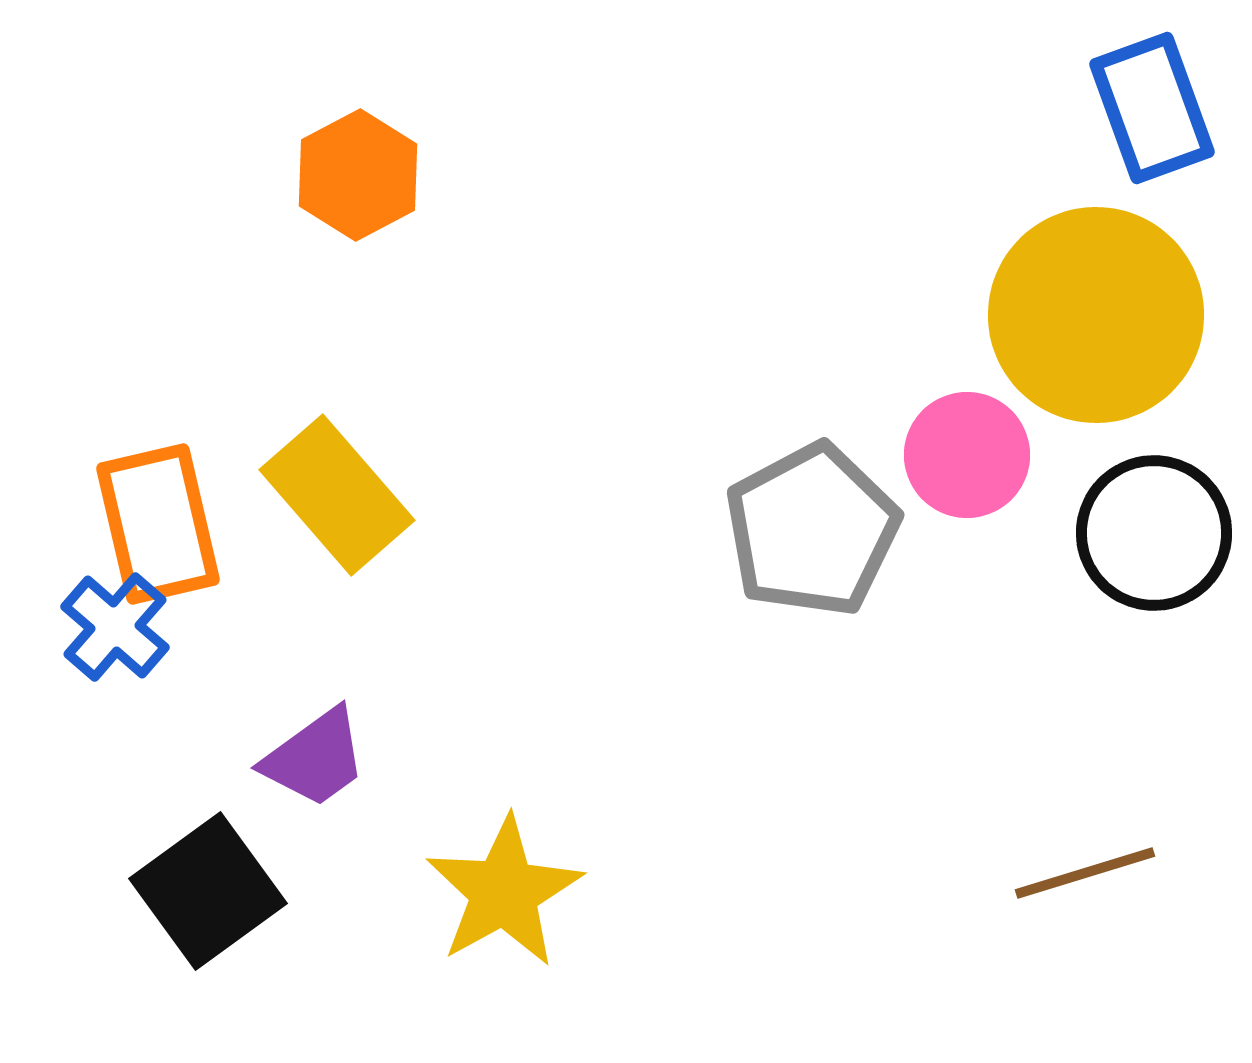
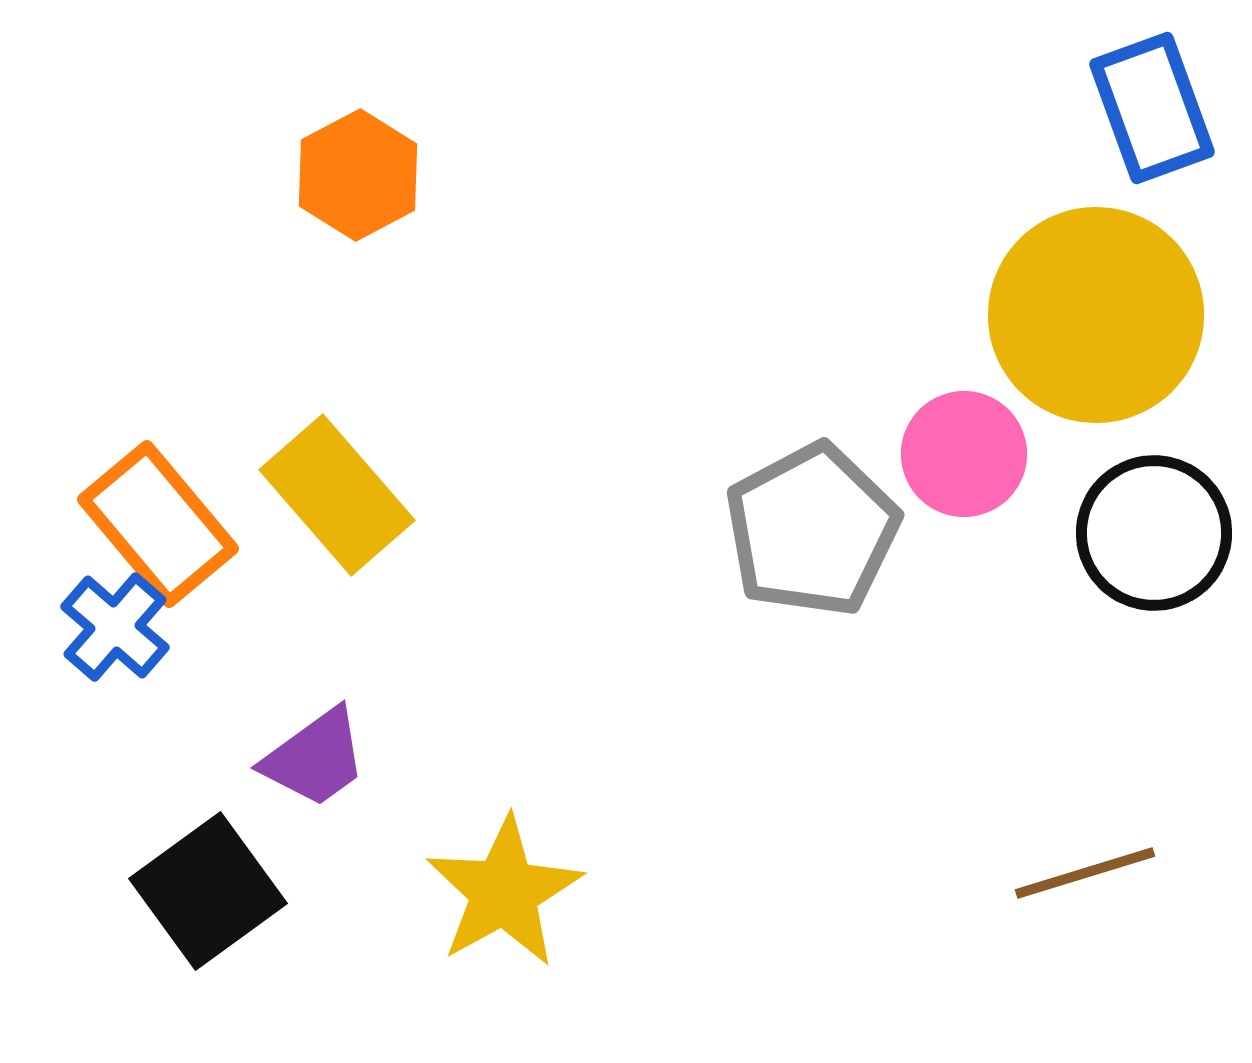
pink circle: moved 3 px left, 1 px up
orange rectangle: rotated 27 degrees counterclockwise
